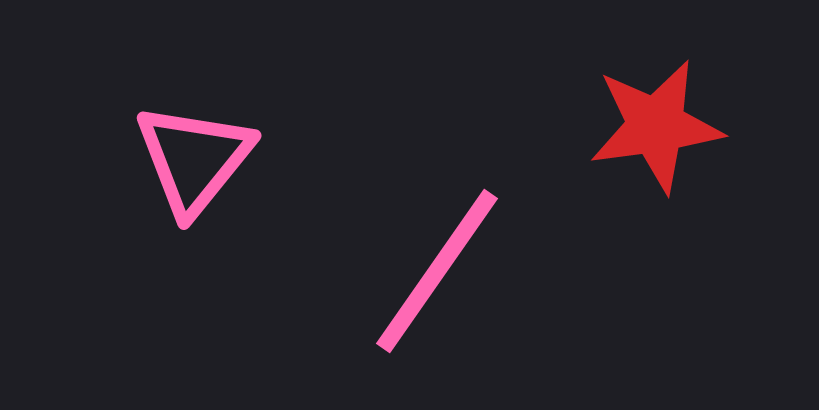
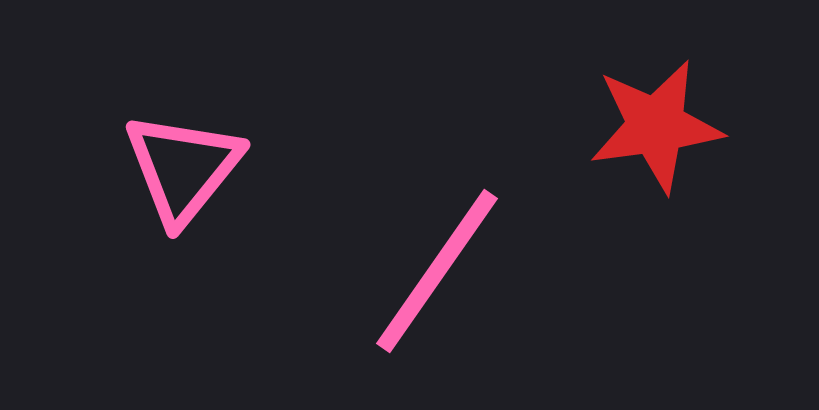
pink triangle: moved 11 px left, 9 px down
